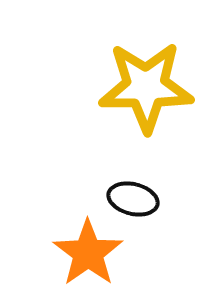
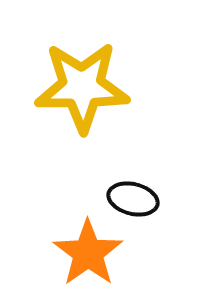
yellow star: moved 64 px left
